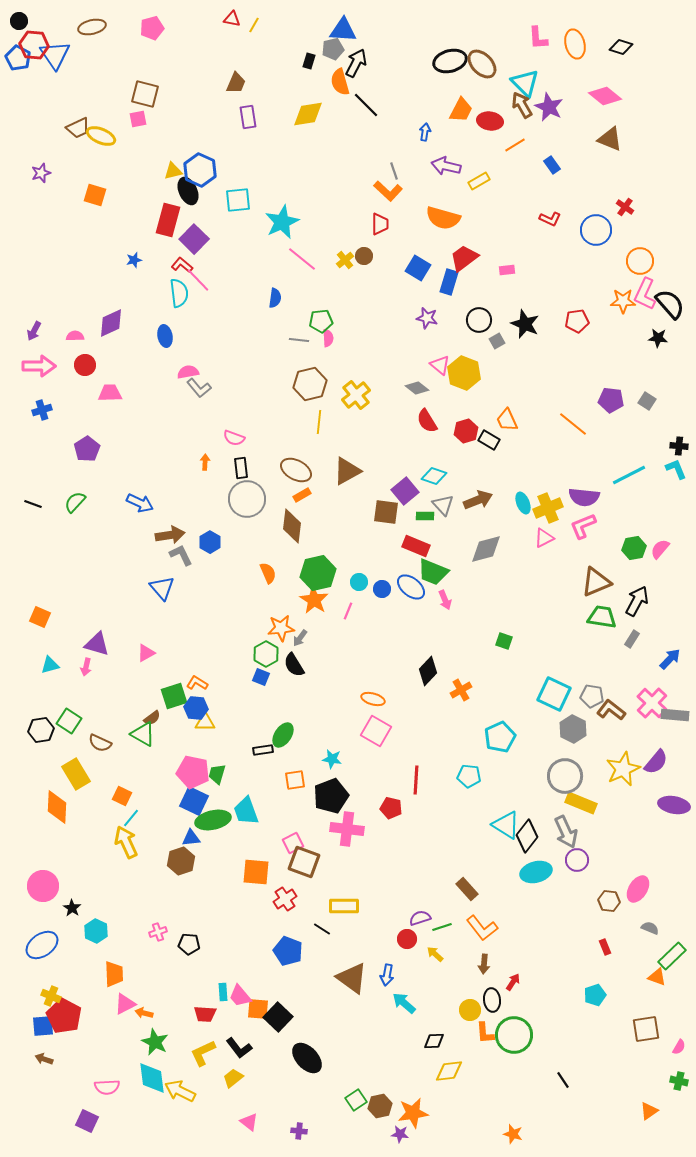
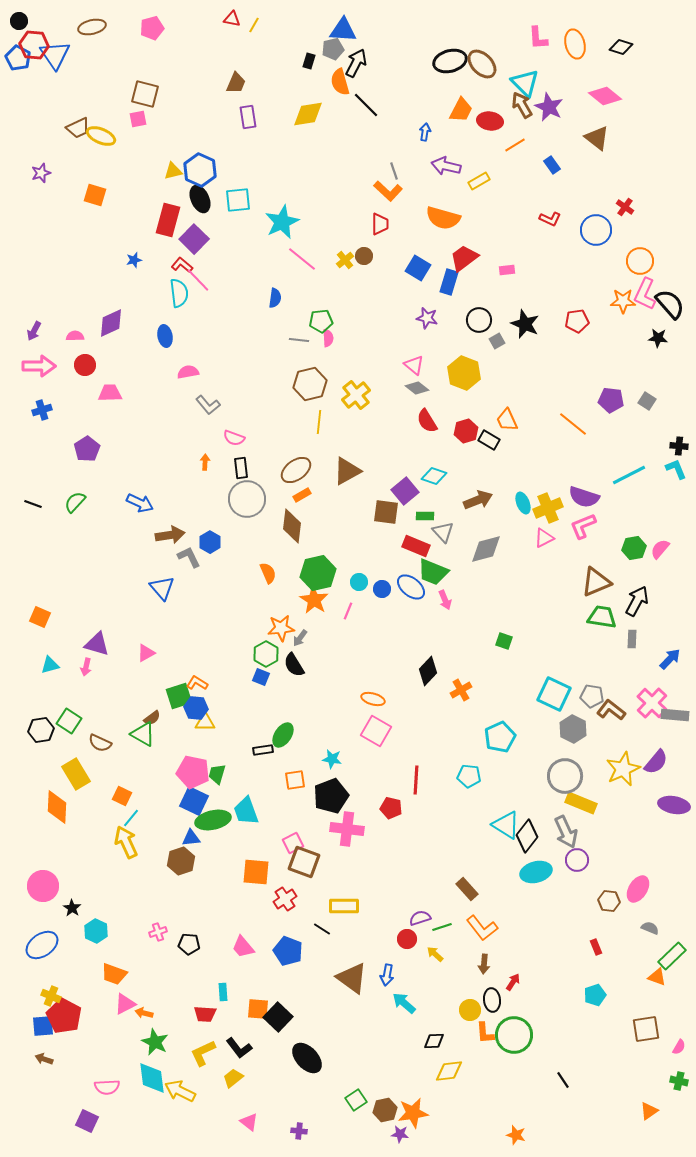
brown triangle at (610, 139): moved 13 px left, 1 px up; rotated 16 degrees clockwise
black ellipse at (188, 191): moved 12 px right, 8 px down
pink triangle at (440, 365): moved 26 px left
gray L-shape at (199, 388): moved 9 px right, 17 px down
brown ellipse at (296, 470): rotated 64 degrees counterclockwise
purple semicircle at (584, 497): rotated 12 degrees clockwise
gray triangle at (443, 505): moved 27 px down
gray L-shape at (181, 555): moved 8 px right, 2 px down
gray rectangle at (632, 639): rotated 30 degrees counterclockwise
green square at (174, 696): moved 5 px right
red rectangle at (605, 947): moved 9 px left
orange trapezoid at (114, 974): rotated 112 degrees clockwise
pink trapezoid at (240, 996): moved 3 px right, 49 px up
brown hexagon at (380, 1106): moved 5 px right, 4 px down
orange star at (513, 1134): moved 3 px right, 1 px down
